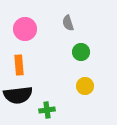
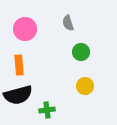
black semicircle: rotated 8 degrees counterclockwise
